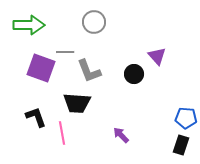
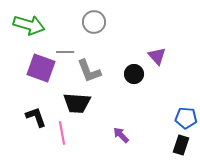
green arrow: rotated 16 degrees clockwise
